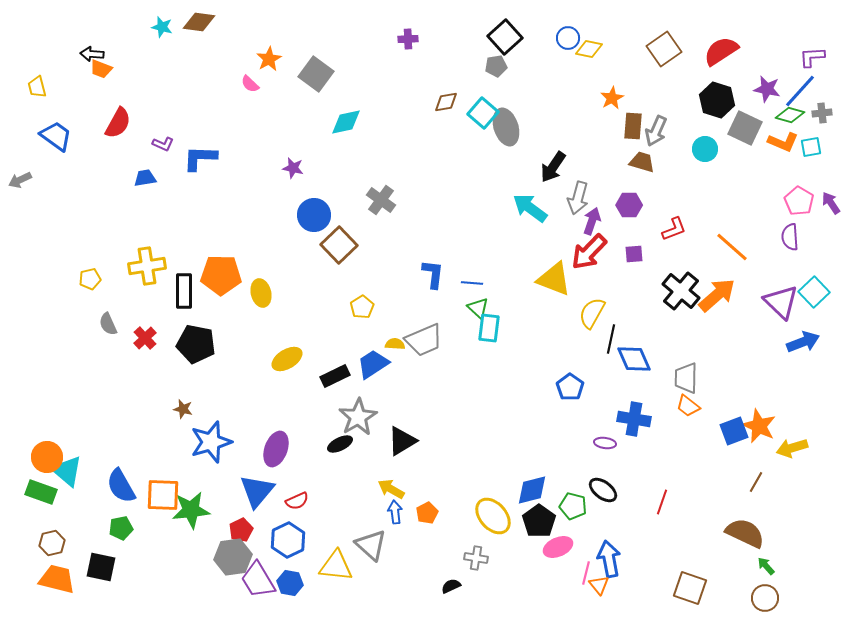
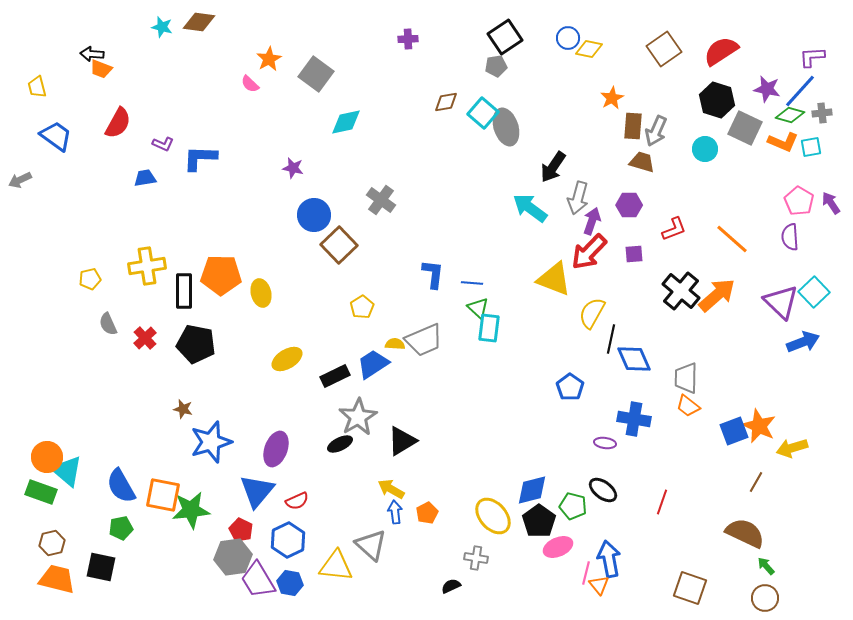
black square at (505, 37): rotated 8 degrees clockwise
orange line at (732, 247): moved 8 px up
orange square at (163, 495): rotated 9 degrees clockwise
red pentagon at (241, 530): rotated 20 degrees counterclockwise
